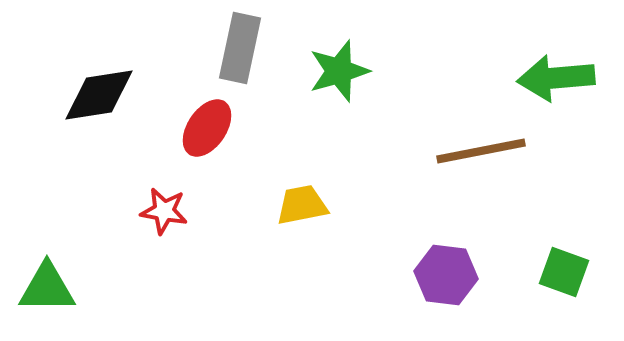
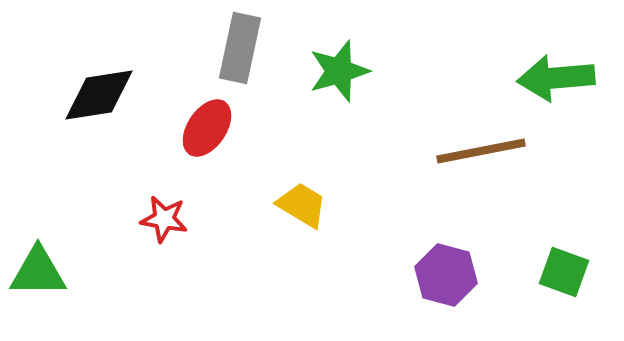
yellow trapezoid: rotated 42 degrees clockwise
red star: moved 8 px down
purple hexagon: rotated 8 degrees clockwise
green triangle: moved 9 px left, 16 px up
